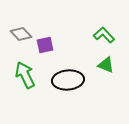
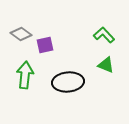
gray diamond: rotated 10 degrees counterclockwise
green arrow: rotated 32 degrees clockwise
black ellipse: moved 2 px down
